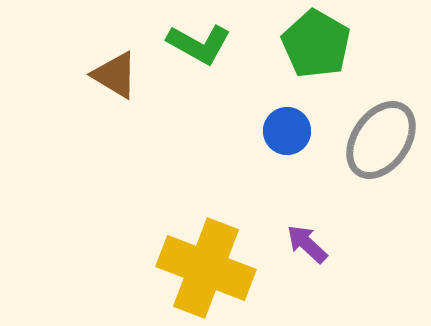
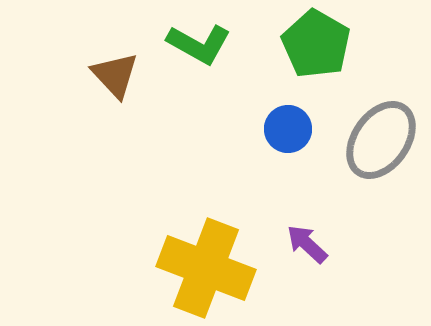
brown triangle: rotated 16 degrees clockwise
blue circle: moved 1 px right, 2 px up
